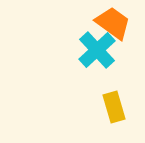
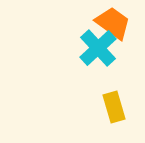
cyan cross: moved 1 px right, 2 px up
